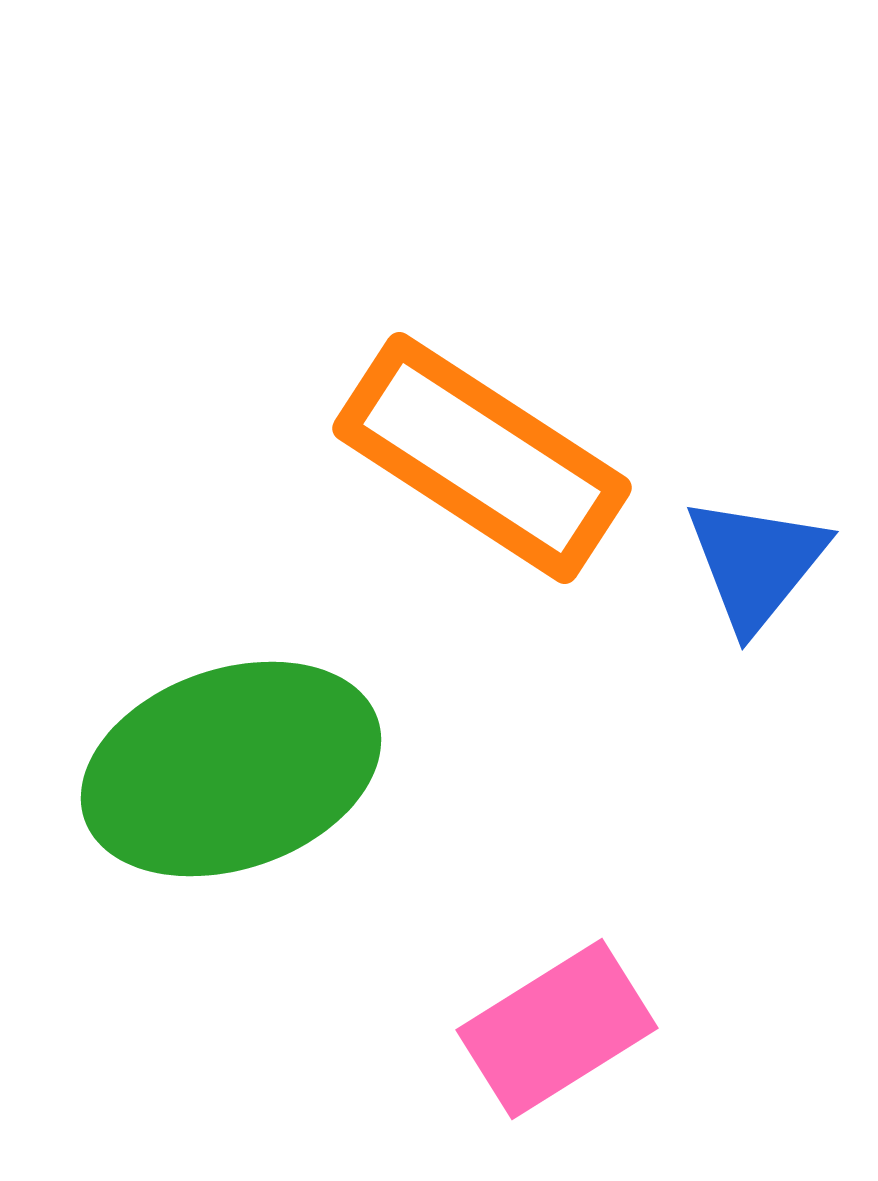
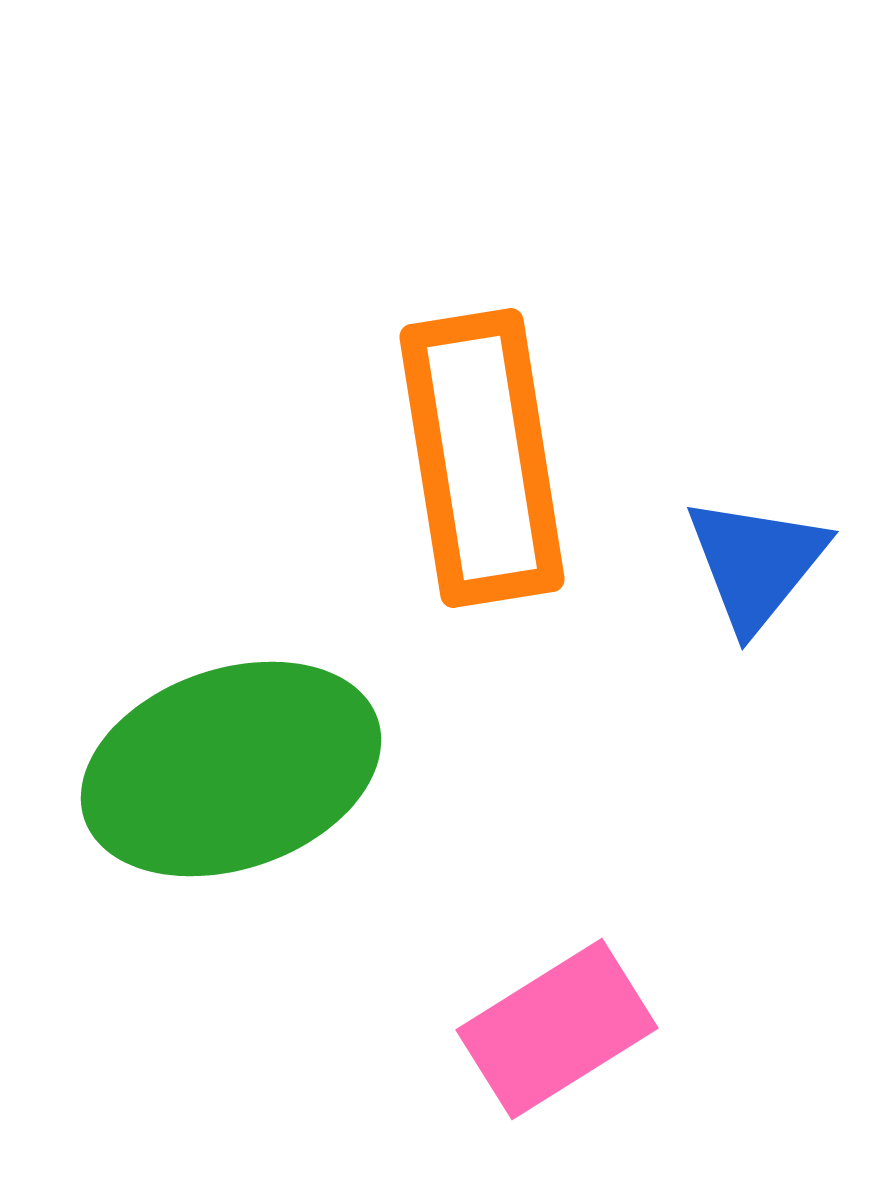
orange rectangle: rotated 48 degrees clockwise
